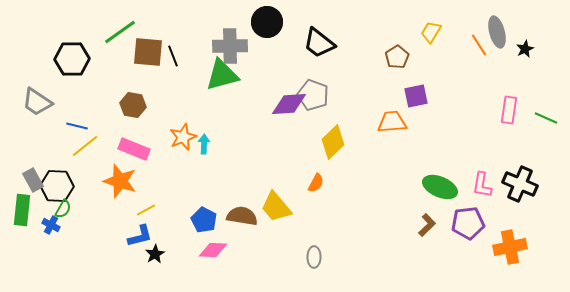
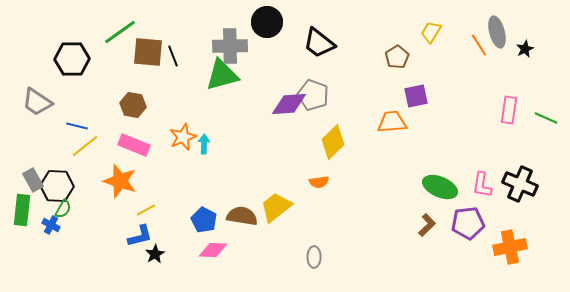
pink rectangle at (134, 149): moved 4 px up
orange semicircle at (316, 183): moved 3 px right, 1 px up; rotated 54 degrees clockwise
yellow trapezoid at (276, 207): rotated 92 degrees clockwise
